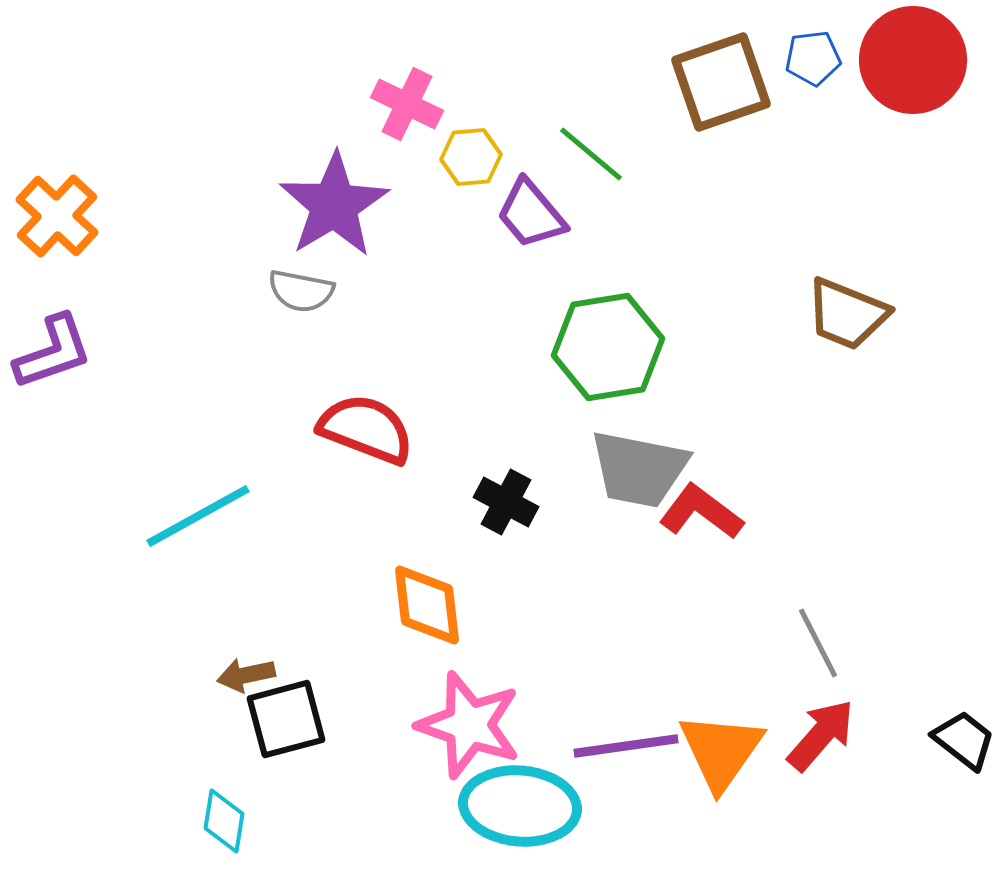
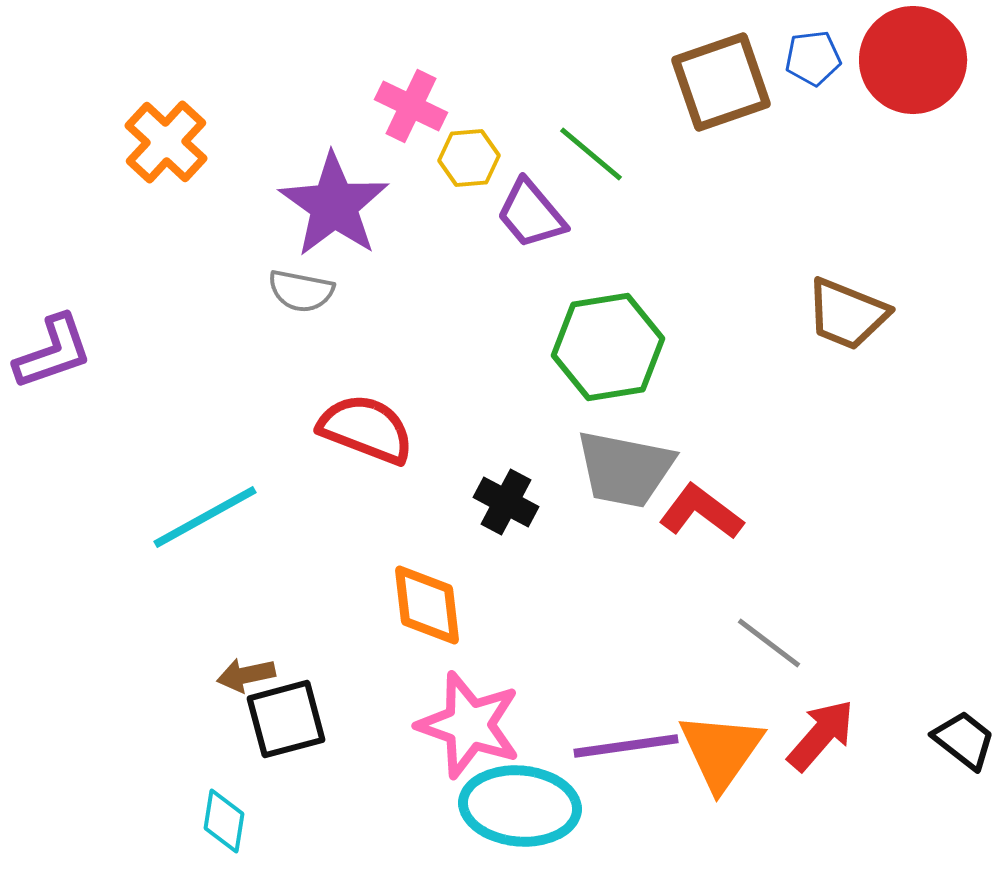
pink cross: moved 4 px right, 2 px down
yellow hexagon: moved 2 px left, 1 px down
purple star: rotated 6 degrees counterclockwise
orange cross: moved 109 px right, 74 px up
gray trapezoid: moved 14 px left
cyan line: moved 7 px right, 1 px down
gray line: moved 49 px left; rotated 26 degrees counterclockwise
